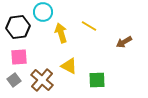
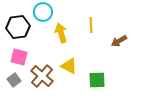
yellow line: moved 2 px right, 1 px up; rotated 56 degrees clockwise
brown arrow: moved 5 px left, 1 px up
pink square: rotated 18 degrees clockwise
brown cross: moved 4 px up
